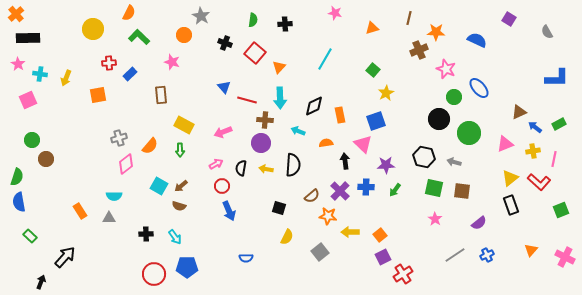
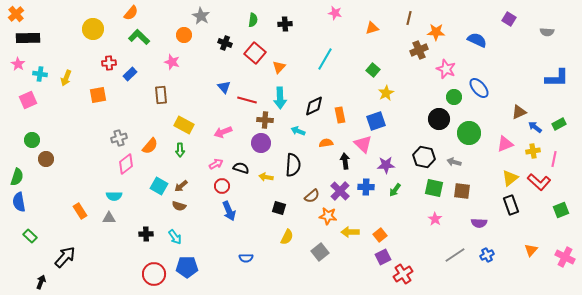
orange semicircle at (129, 13): moved 2 px right; rotated 14 degrees clockwise
gray semicircle at (547, 32): rotated 56 degrees counterclockwise
black semicircle at (241, 168): rotated 98 degrees clockwise
yellow arrow at (266, 169): moved 8 px down
purple semicircle at (479, 223): rotated 42 degrees clockwise
